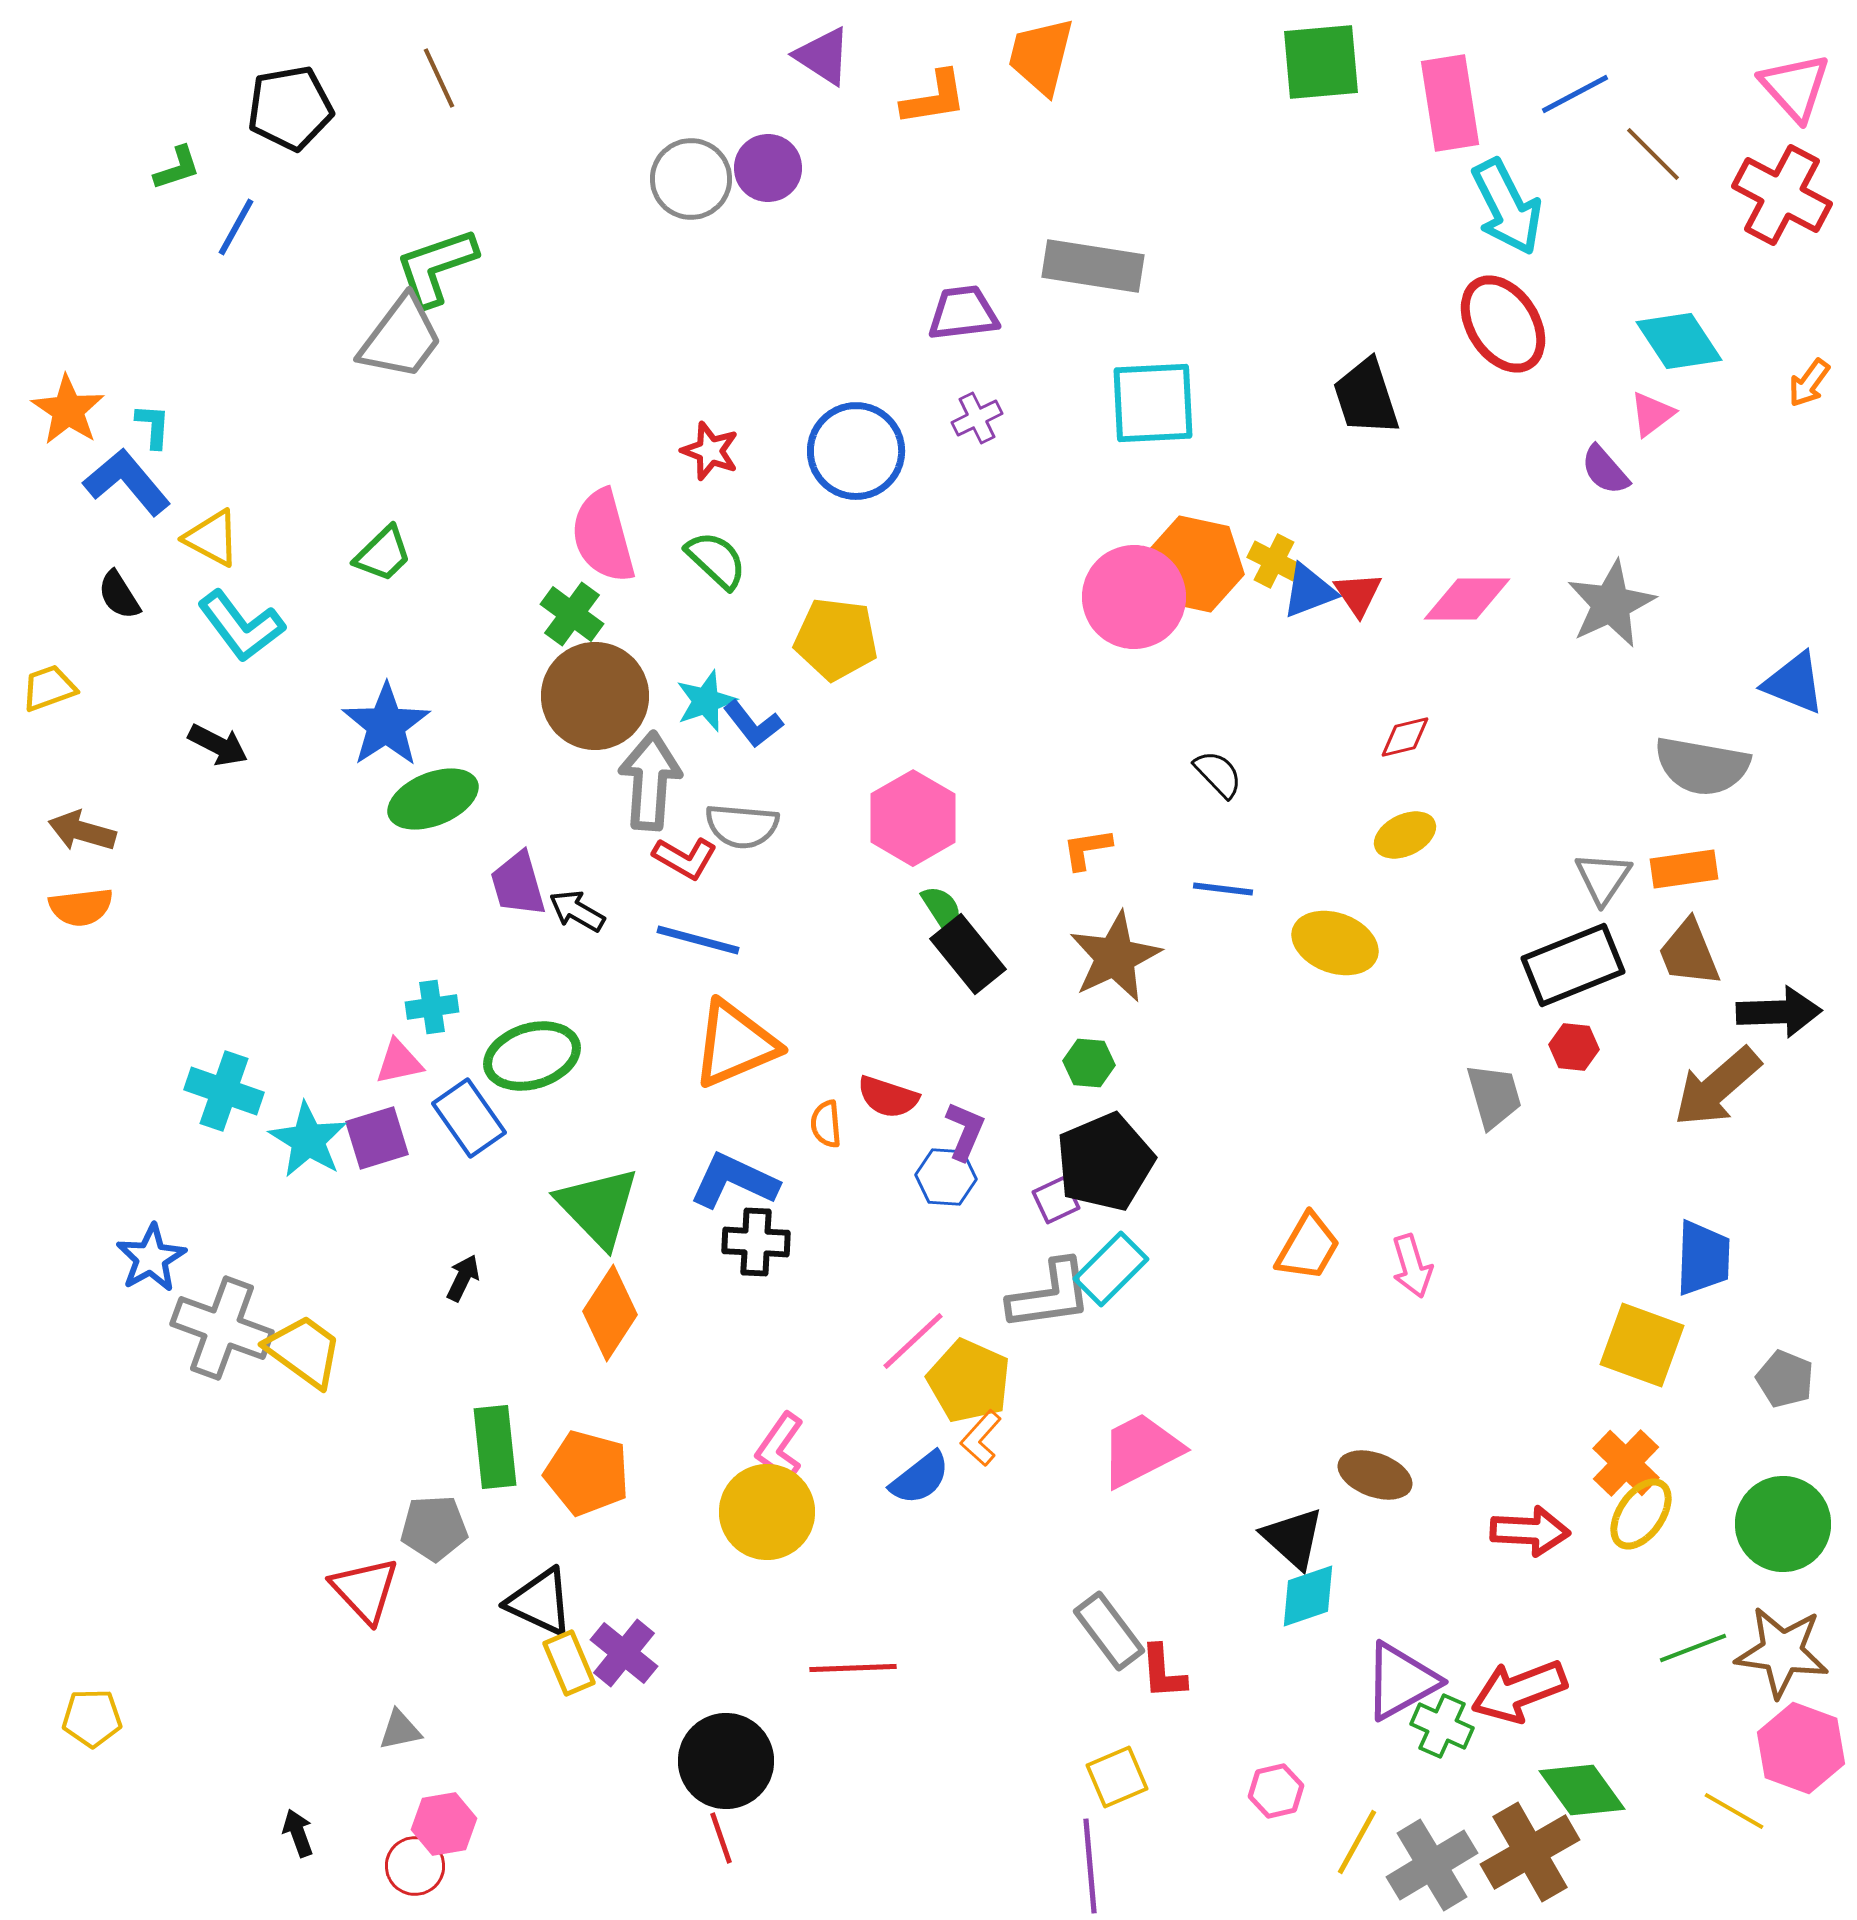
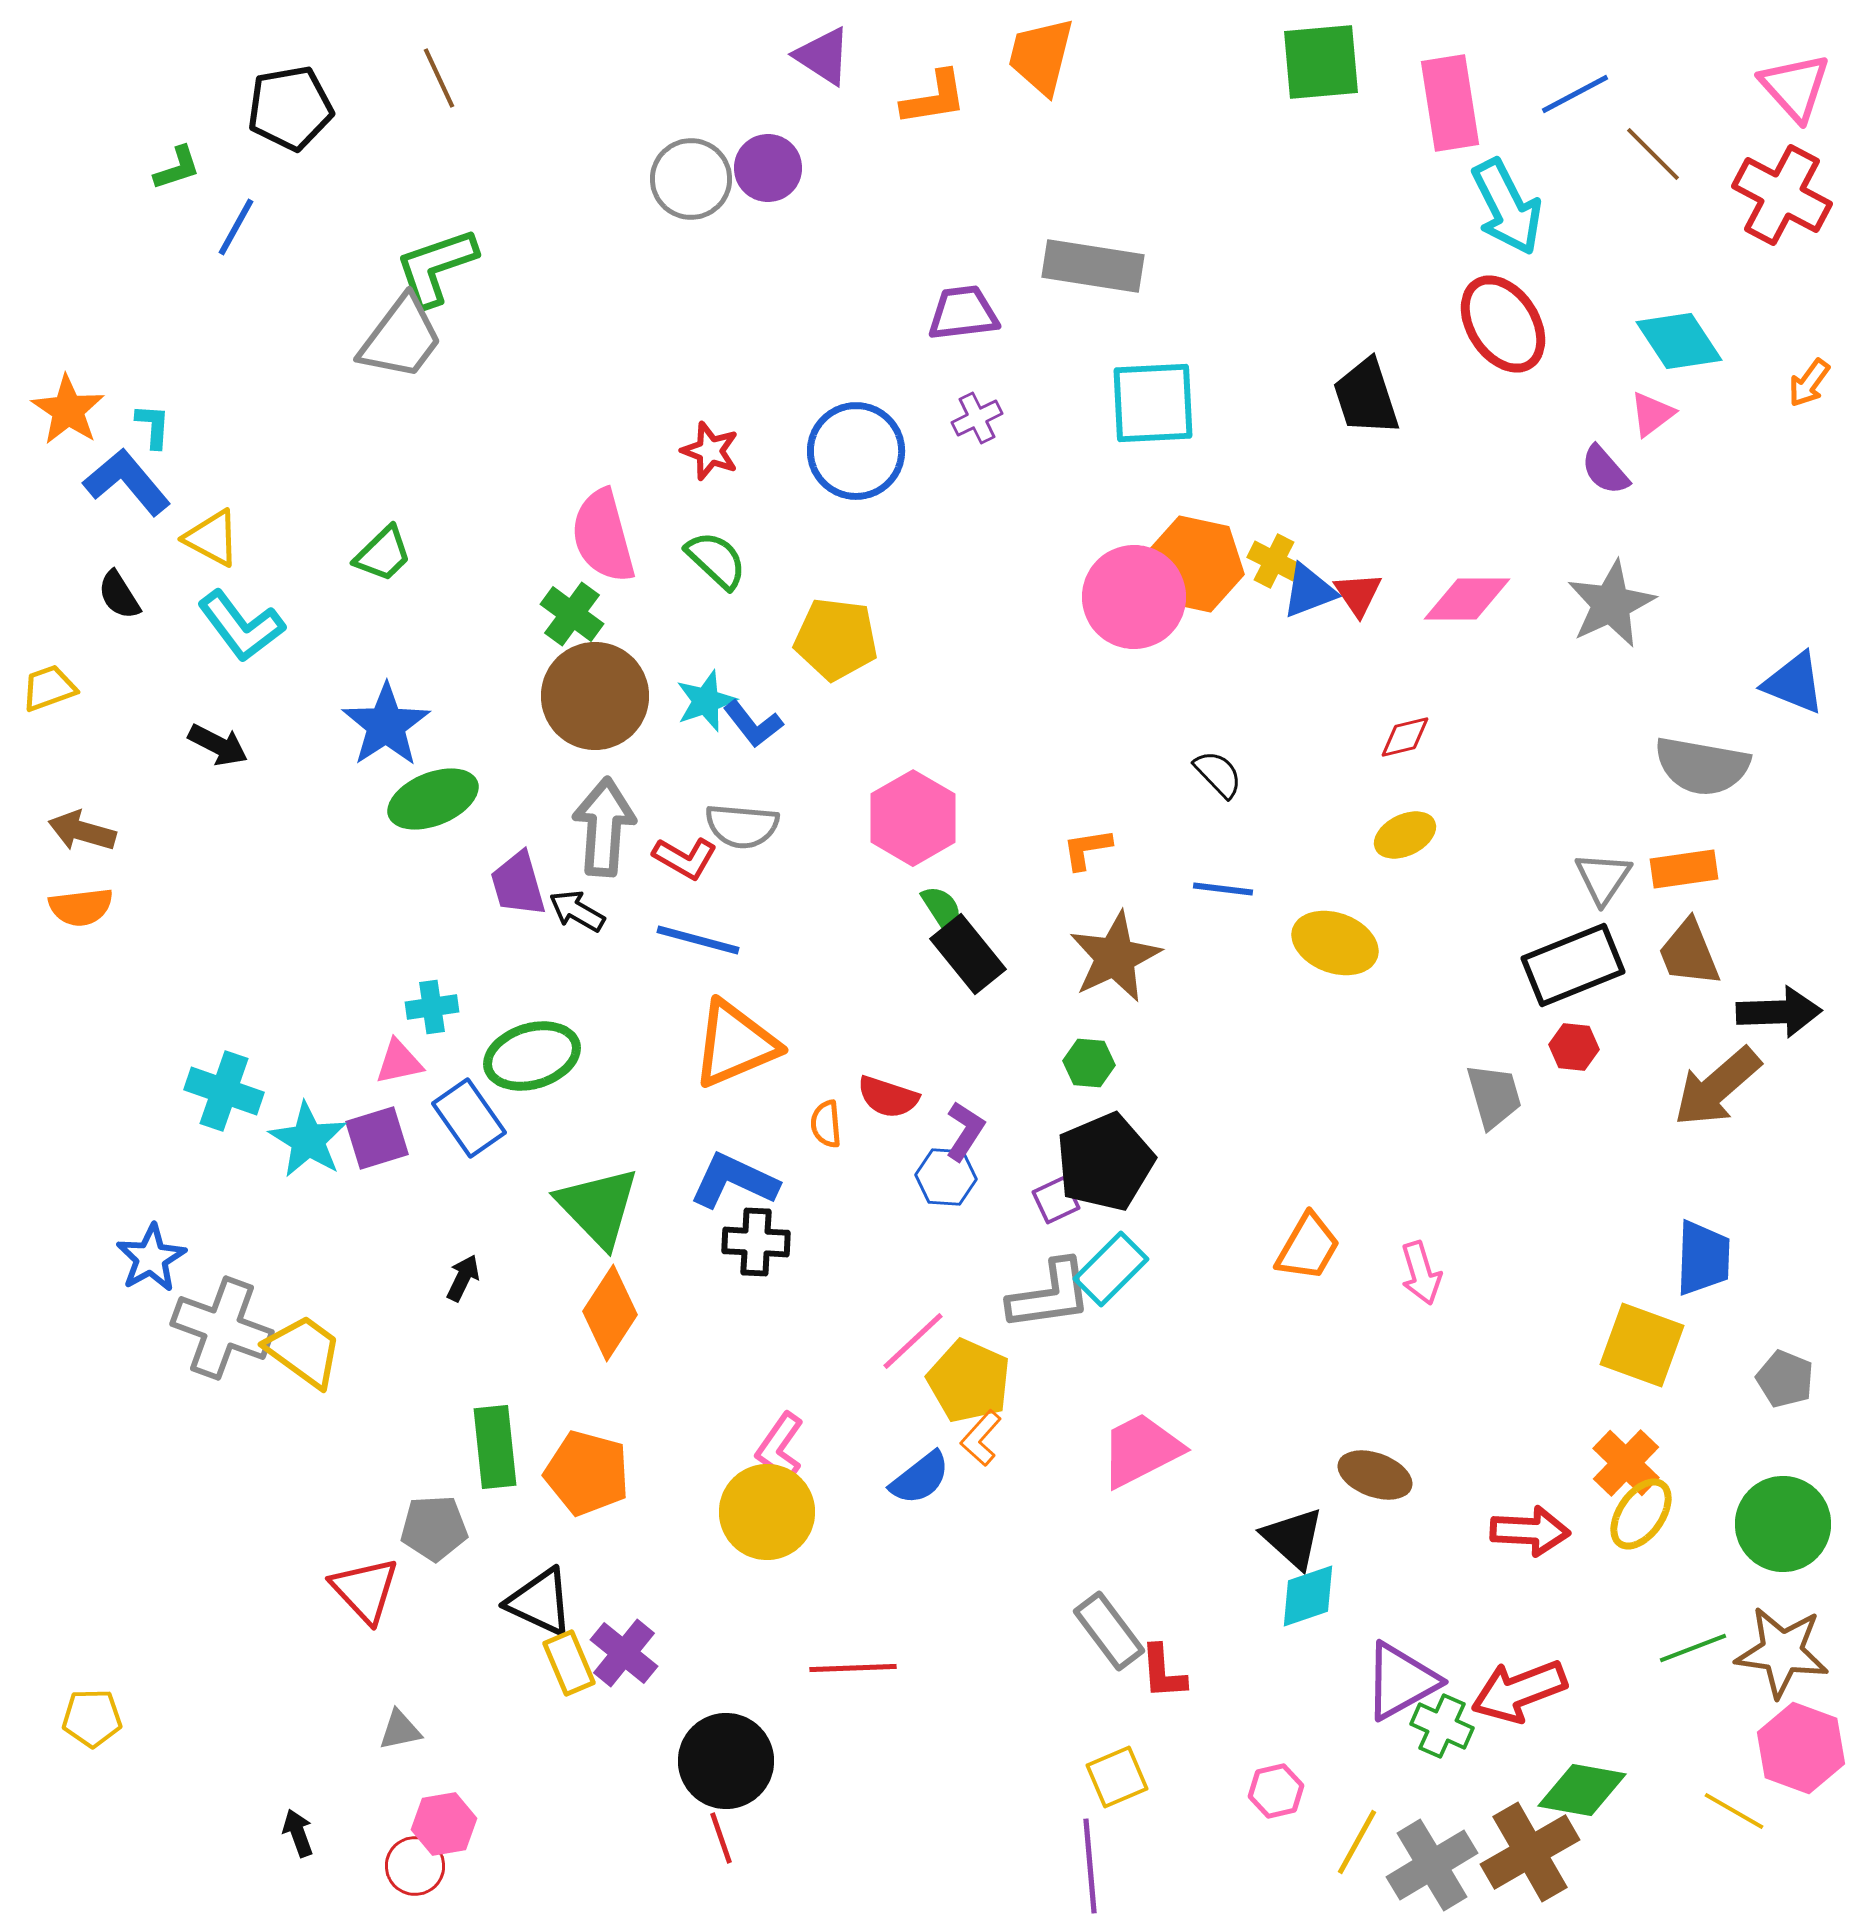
gray arrow at (650, 781): moved 46 px left, 46 px down
purple L-shape at (965, 1131): rotated 10 degrees clockwise
pink arrow at (1412, 1266): moved 9 px right, 7 px down
green diamond at (1582, 1790): rotated 44 degrees counterclockwise
